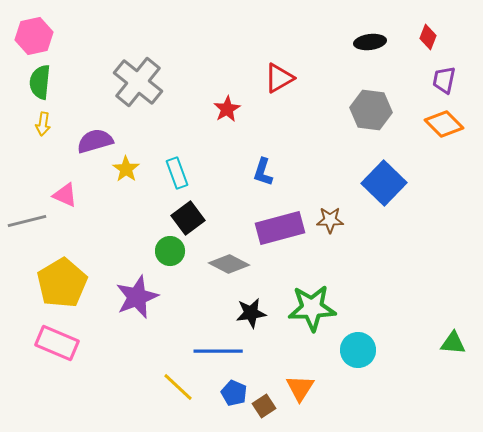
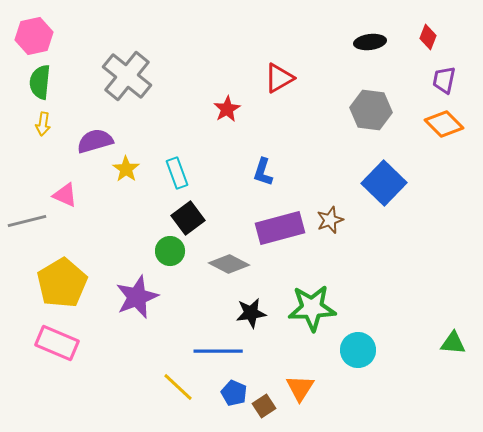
gray cross: moved 11 px left, 6 px up
brown star: rotated 20 degrees counterclockwise
